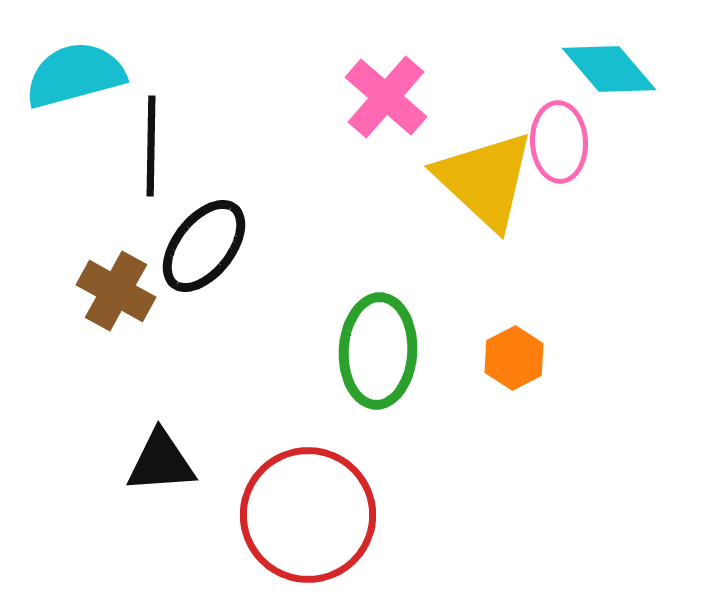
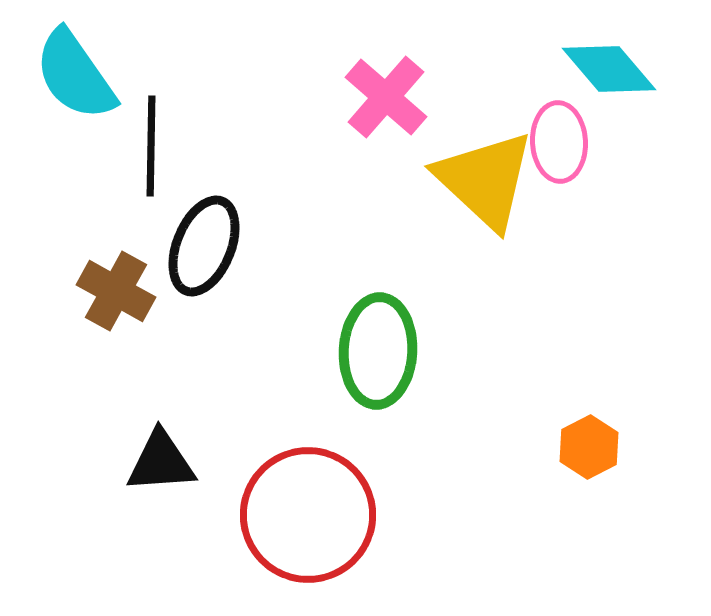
cyan semicircle: rotated 110 degrees counterclockwise
black ellipse: rotated 16 degrees counterclockwise
orange hexagon: moved 75 px right, 89 px down
